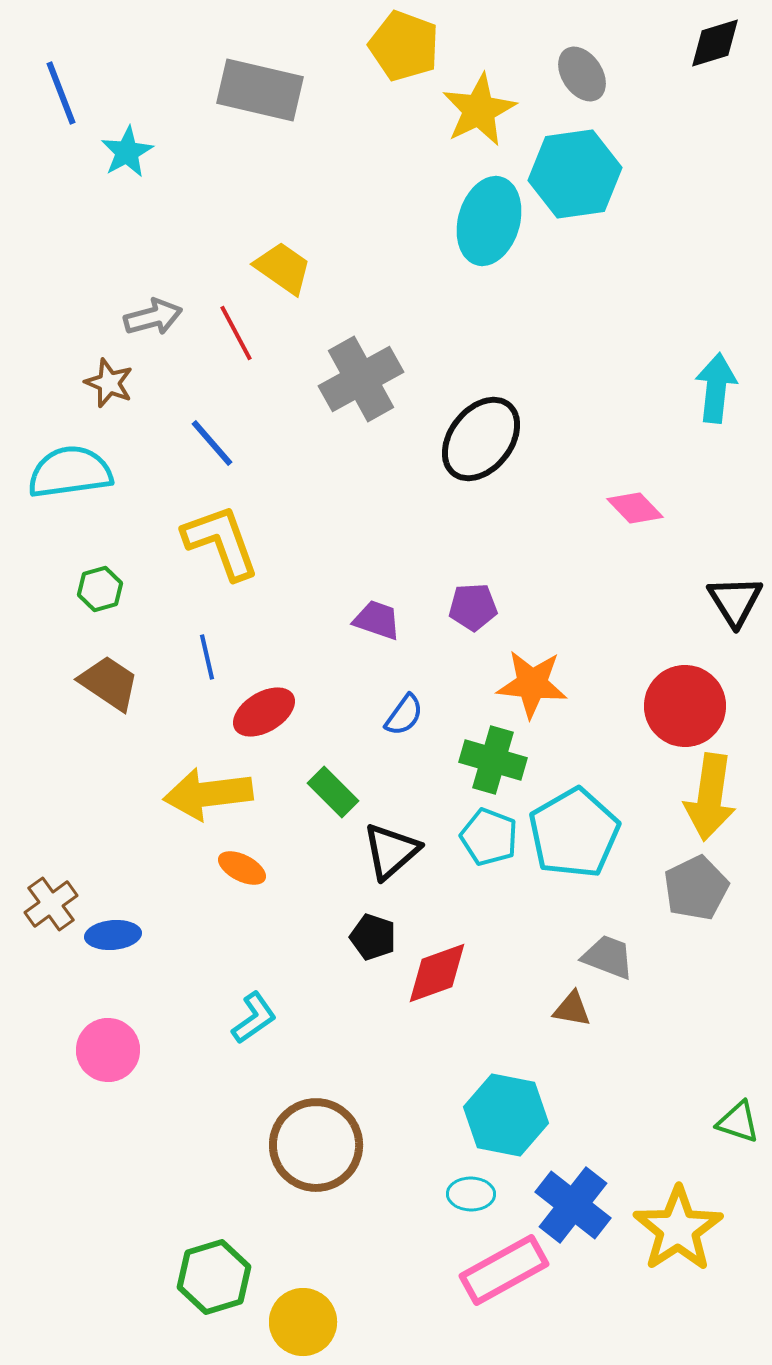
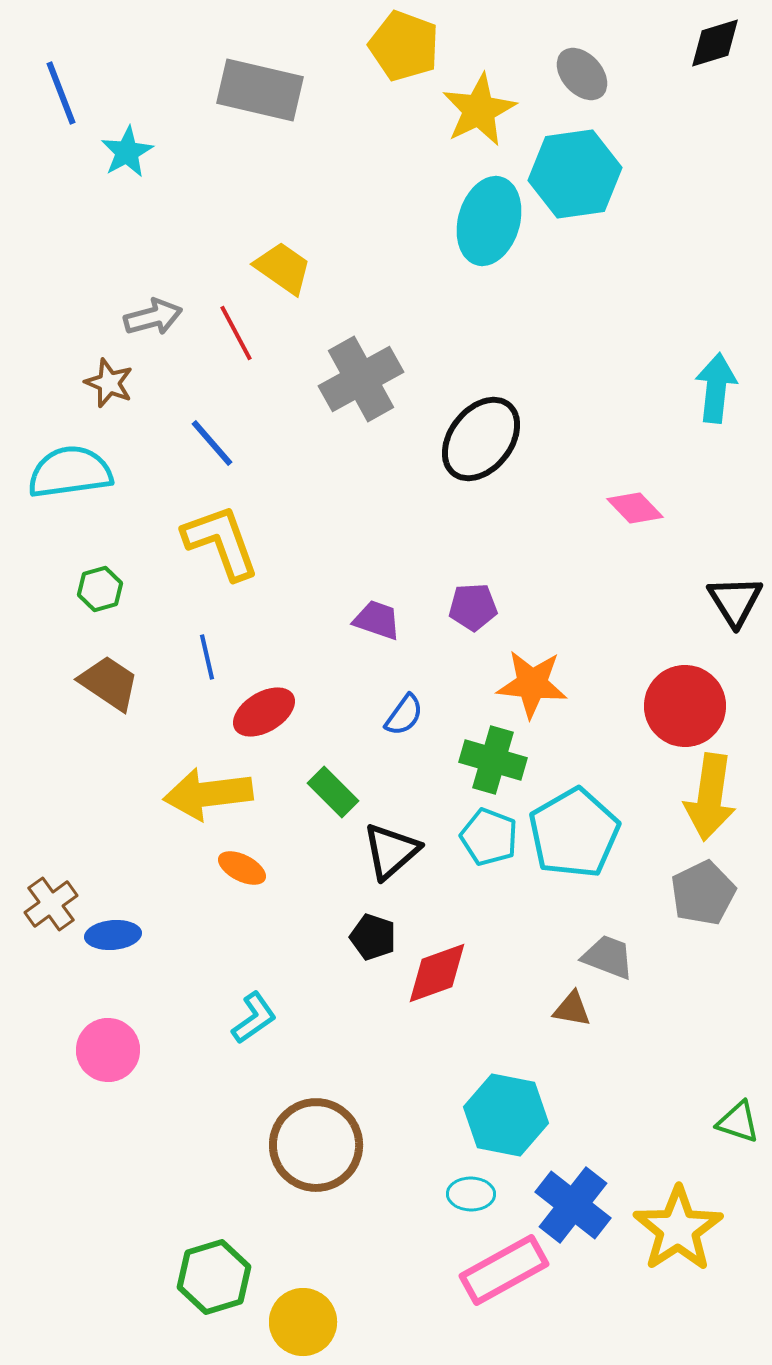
gray ellipse at (582, 74): rotated 8 degrees counterclockwise
gray pentagon at (696, 888): moved 7 px right, 5 px down
